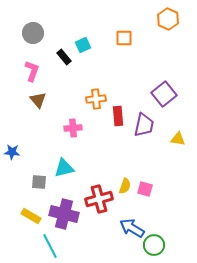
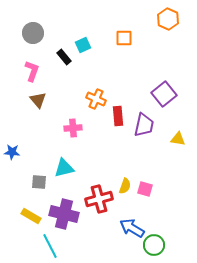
orange cross: rotated 30 degrees clockwise
